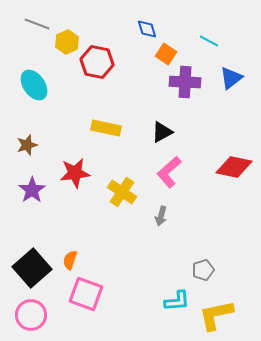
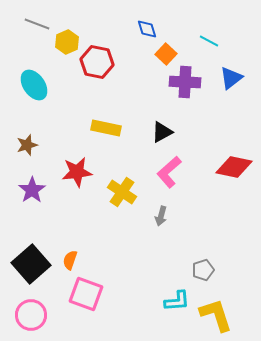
orange square: rotated 10 degrees clockwise
red star: moved 2 px right, 1 px up
black square: moved 1 px left, 4 px up
yellow L-shape: rotated 84 degrees clockwise
